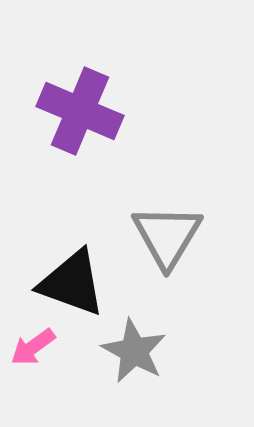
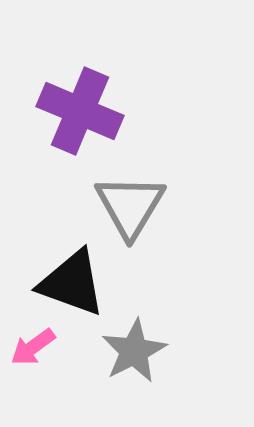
gray triangle: moved 37 px left, 30 px up
gray star: rotated 16 degrees clockwise
